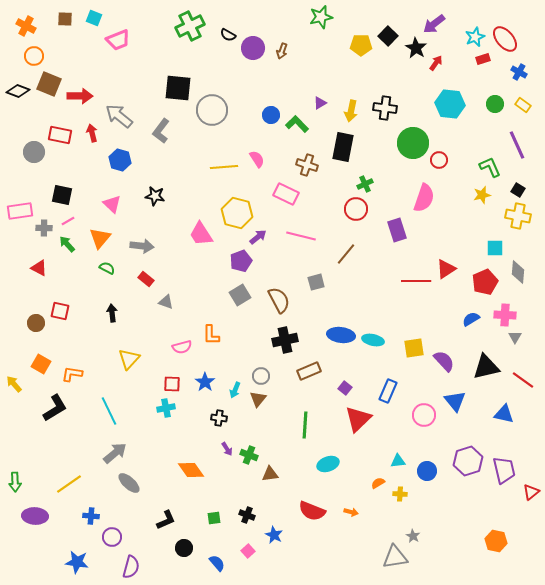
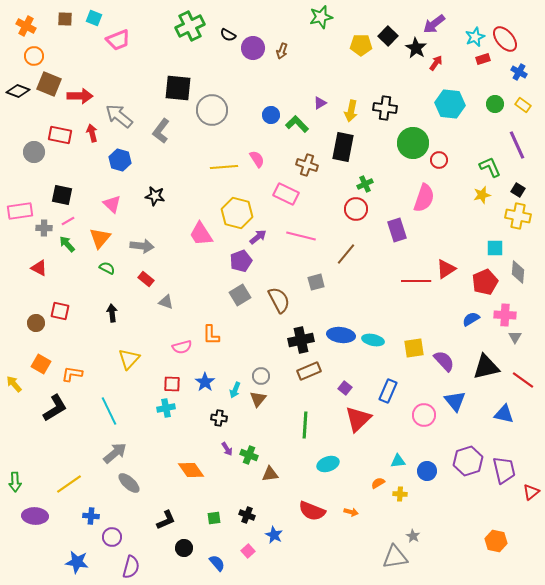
black cross at (285, 340): moved 16 px right
